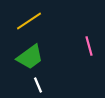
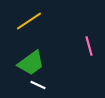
green trapezoid: moved 1 px right, 6 px down
white line: rotated 42 degrees counterclockwise
